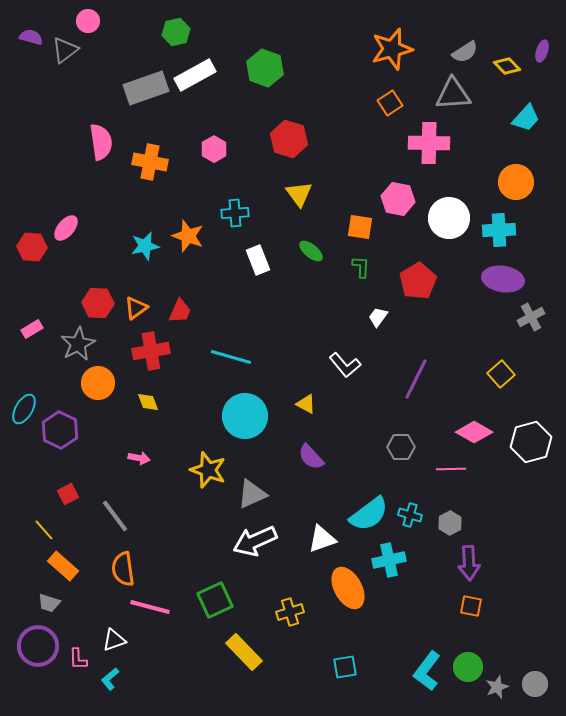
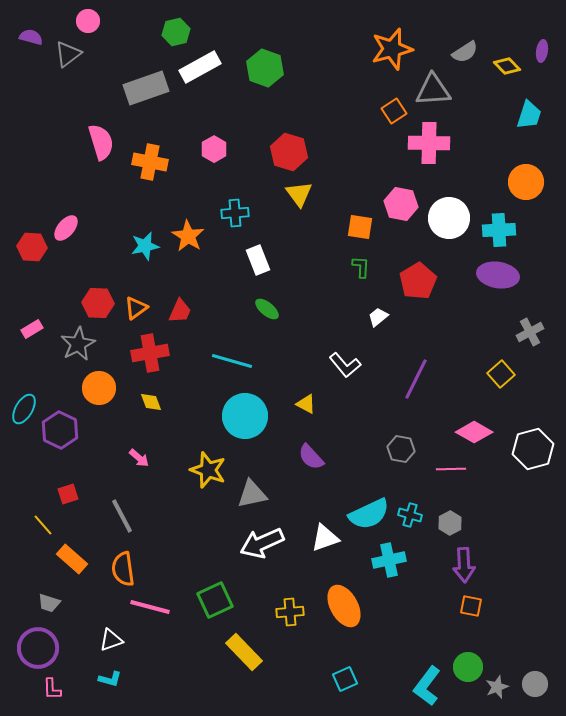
gray triangle at (65, 50): moved 3 px right, 4 px down
purple ellipse at (542, 51): rotated 10 degrees counterclockwise
white rectangle at (195, 75): moved 5 px right, 8 px up
gray triangle at (453, 94): moved 20 px left, 4 px up
orange square at (390, 103): moved 4 px right, 8 px down
cyan trapezoid at (526, 118): moved 3 px right, 3 px up; rotated 24 degrees counterclockwise
red hexagon at (289, 139): moved 13 px down
pink semicircle at (101, 142): rotated 9 degrees counterclockwise
orange circle at (516, 182): moved 10 px right
pink hexagon at (398, 199): moved 3 px right, 5 px down
orange star at (188, 236): rotated 12 degrees clockwise
green ellipse at (311, 251): moved 44 px left, 58 px down
purple ellipse at (503, 279): moved 5 px left, 4 px up
white trapezoid at (378, 317): rotated 15 degrees clockwise
gray cross at (531, 317): moved 1 px left, 15 px down
red cross at (151, 351): moved 1 px left, 2 px down
cyan line at (231, 357): moved 1 px right, 4 px down
orange circle at (98, 383): moved 1 px right, 5 px down
yellow diamond at (148, 402): moved 3 px right
white hexagon at (531, 442): moved 2 px right, 7 px down
gray hexagon at (401, 447): moved 2 px down; rotated 12 degrees clockwise
pink arrow at (139, 458): rotated 30 degrees clockwise
red square at (68, 494): rotated 10 degrees clockwise
gray triangle at (252, 494): rotated 12 degrees clockwise
cyan semicircle at (369, 514): rotated 12 degrees clockwise
gray line at (115, 516): moved 7 px right; rotated 9 degrees clockwise
yellow line at (44, 530): moved 1 px left, 5 px up
white triangle at (322, 539): moved 3 px right, 1 px up
white arrow at (255, 541): moved 7 px right, 2 px down
purple arrow at (469, 563): moved 5 px left, 2 px down
orange rectangle at (63, 566): moved 9 px right, 7 px up
orange ellipse at (348, 588): moved 4 px left, 18 px down
yellow cross at (290, 612): rotated 12 degrees clockwise
white triangle at (114, 640): moved 3 px left
purple circle at (38, 646): moved 2 px down
pink L-shape at (78, 659): moved 26 px left, 30 px down
cyan square at (345, 667): moved 12 px down; rotated 15 degrees counterclockwise
cyan L-shape at (427, 671): moved 15 px down
cyan L-shape at (110, 679): rotated 125 degrees counterclockwise
